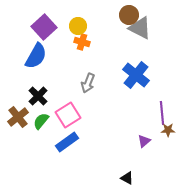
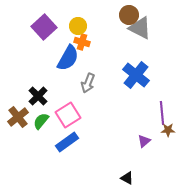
blue semicircle: moved 32 px right, 2 px down
